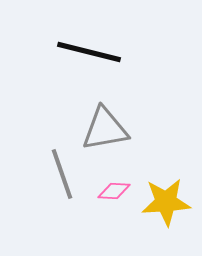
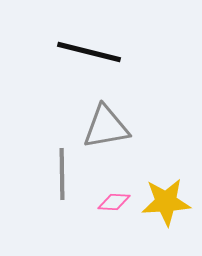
gray triangle: moved 1 px right, 2 px up
gray line: rotated 18 degrees clockwise
pink diamond: moved 11 px down
